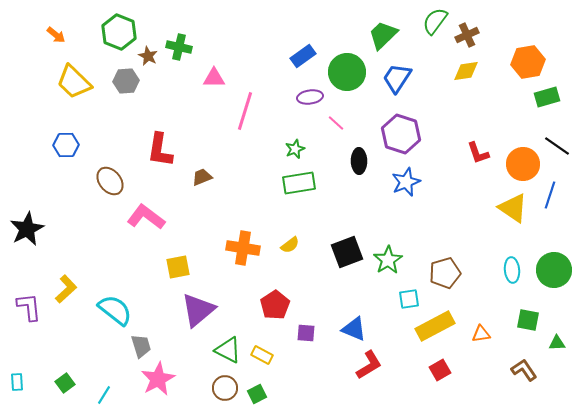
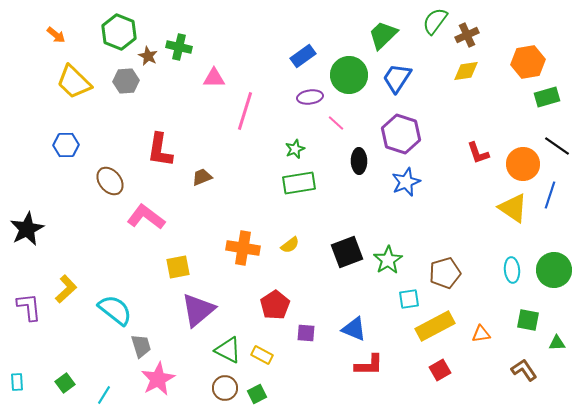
green circle at (347, 72): moved 2 px right, 3 px down
red L-shape at (369, 365): rotated 32 degrees clockwise
